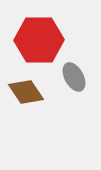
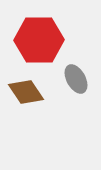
gray ellipse: moved 2 px right, 2 px down
